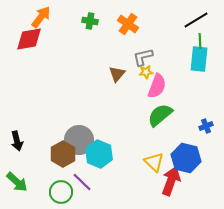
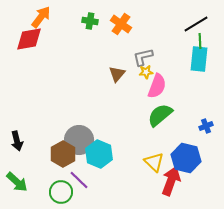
black line: moved 4 px down
orange cross: moved 7 px left
purple line: moved 3 px left, 2 px up
